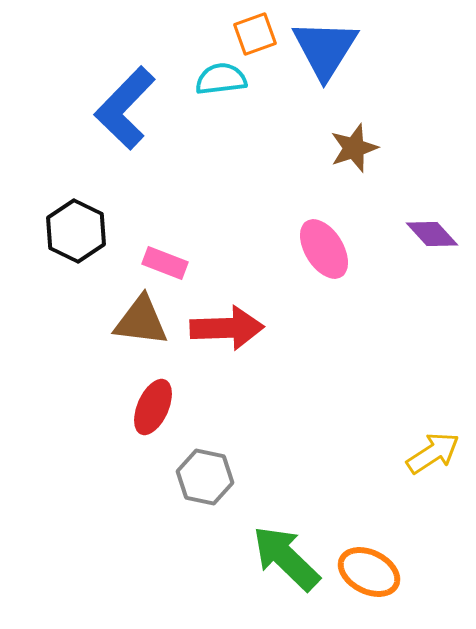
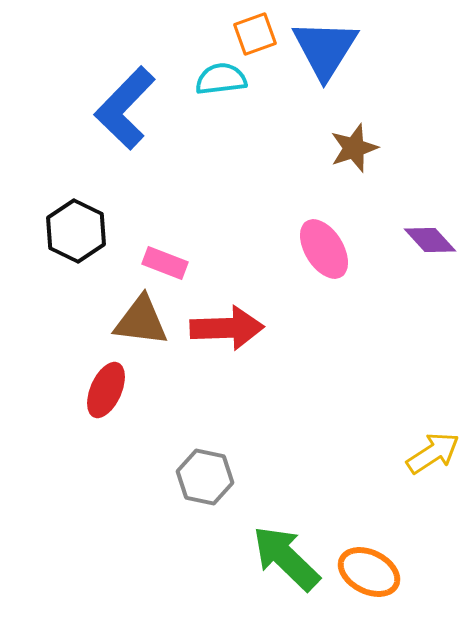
purple diamond: moved 2 px left, 6 px down
red ellipse: moved 47 px left, 17 px up
